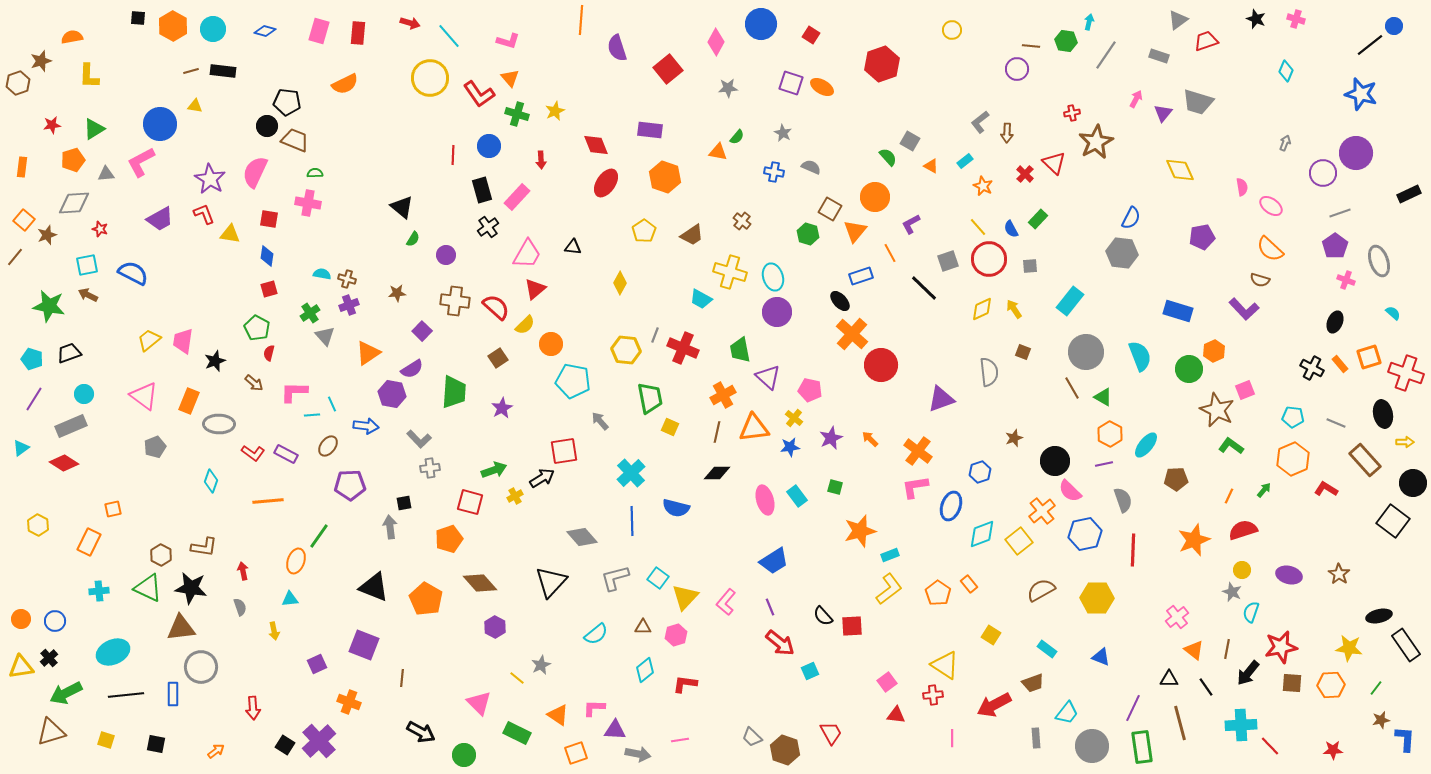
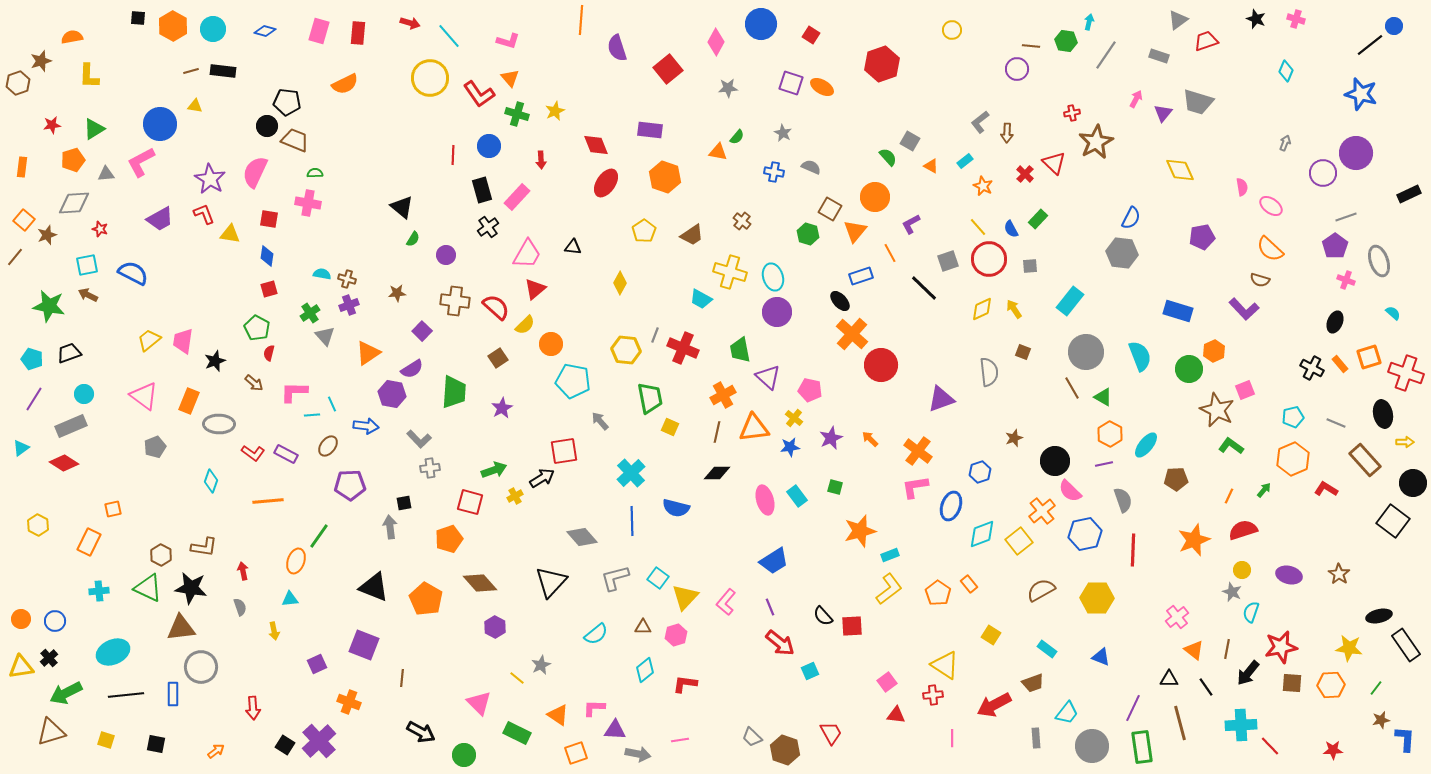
gray line at (1340, 213): moved 6 px right, 4 px down
cyan pentagon at (1293, 417): rotated 20 degrees counterclockwise
